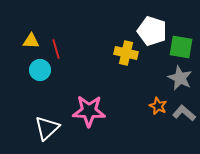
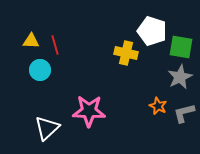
red line: moved 1 px left, 4 px up
gray star: moved 1 px up; rotated 20 degrees clockwise
gray L-shape: rotated 55 degrees counterclockwise
